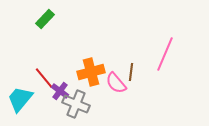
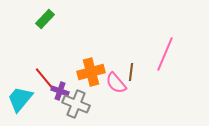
purple cross: rotated 18 degrees counterclockwise
